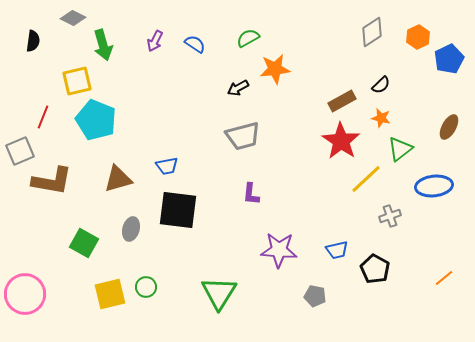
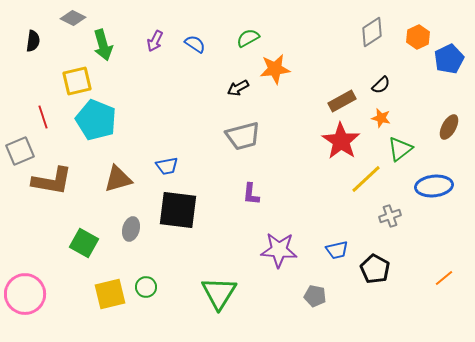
red line at (43, 117): rotated 40 degrees counterclockwise
